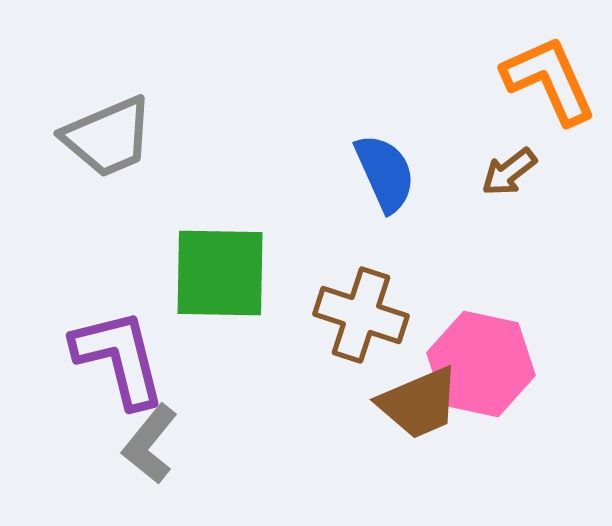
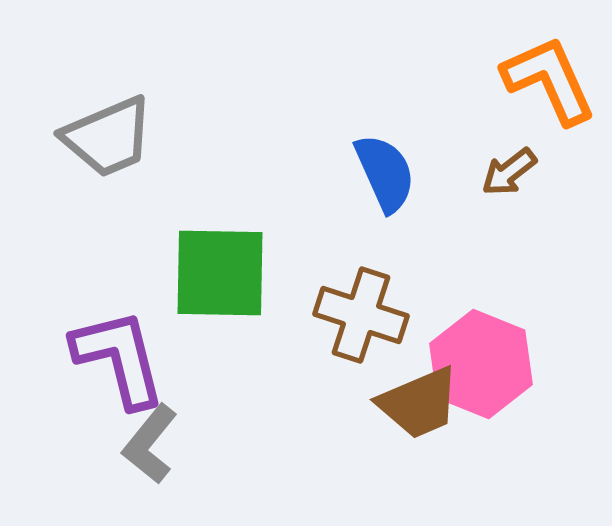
pink hexagon: rotated 10 degrees clockwise
